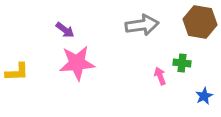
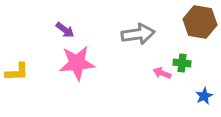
gray arrow: moved 4 px left, 9 px down
pink arrow: moved 2 px right, 3 px up; rotated 48 degrees counterclockwise
